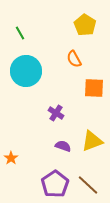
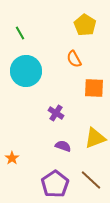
yellow triangle: moved 3 px right, 3 px up
orange star: moved 1 px right
brown line: moved 3 px right, 5 px up
